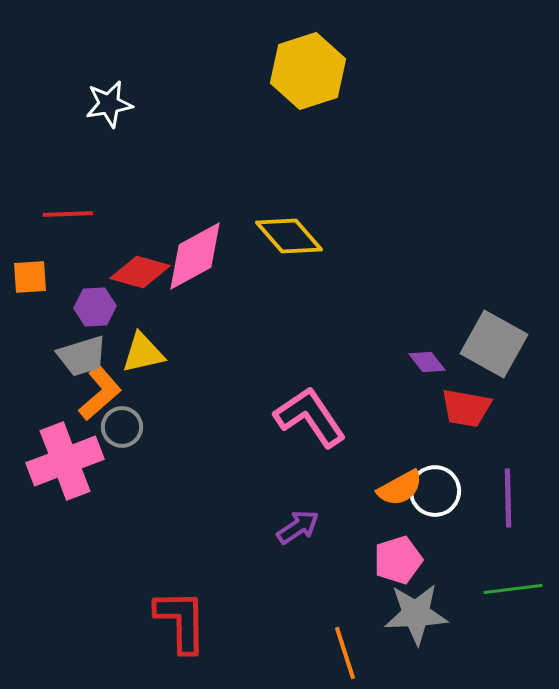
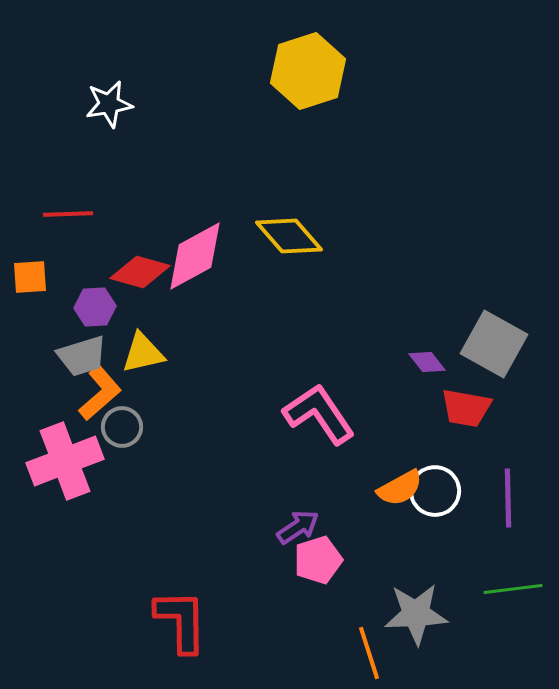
pink L-shape: moved 9 px right, 3 px up
pink pentagon: moved 80 px left
orange line: moved 24 px right
